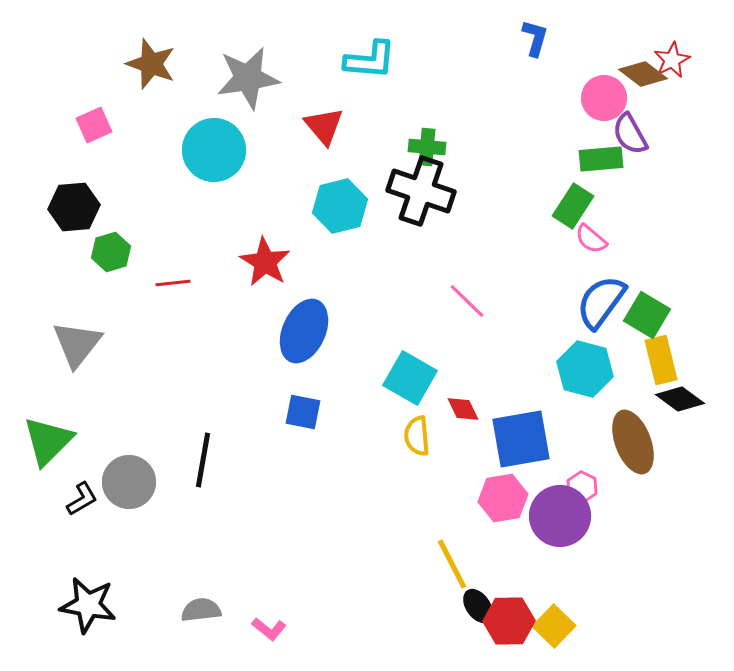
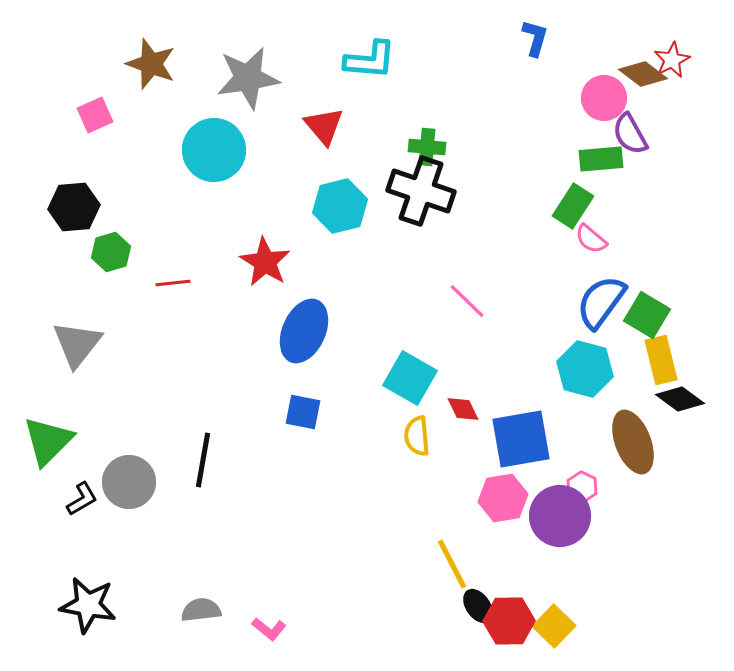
pink square at (94, 125): moved 1 px right, 10 px up
